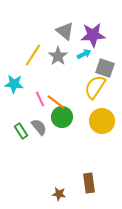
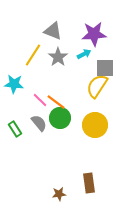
gray triangle: moved 12 px left; rotated 18 degrees counterclockwise
purple star: moved 1 px right, 1 px up
gray star: moved 1 px down
gray square: rotated 18 degrees counterclockwise
yellow semicircle: moved 2 px right, 1 px up
pink line: moved 1 px down; rotated 21 degrees counterclockwise
green circle: moved 2 px left, 1 px down
yellow circle: moved 7 px left, 4 px down
gray semicircle: moved 4 px up
green rectangle: moved 6 px left, 2 px up
brown star: rotated 16 degrees counterclockwise
